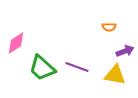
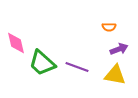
pink diamond: rotated 70 degrees counterclockwise
purple arrow: moved 6 px left, 2 px up
green trapezoid: moved 5 px up
